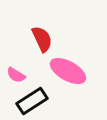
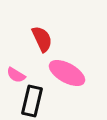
pink ellipse: moved 1 px left, 2 px down
black rectangle: rotated 44 degrees counterclockwise
